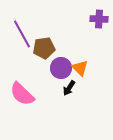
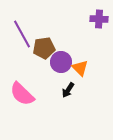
purple circle: moved 6 px up
black arrow: moved 1 px left, 2 px down
